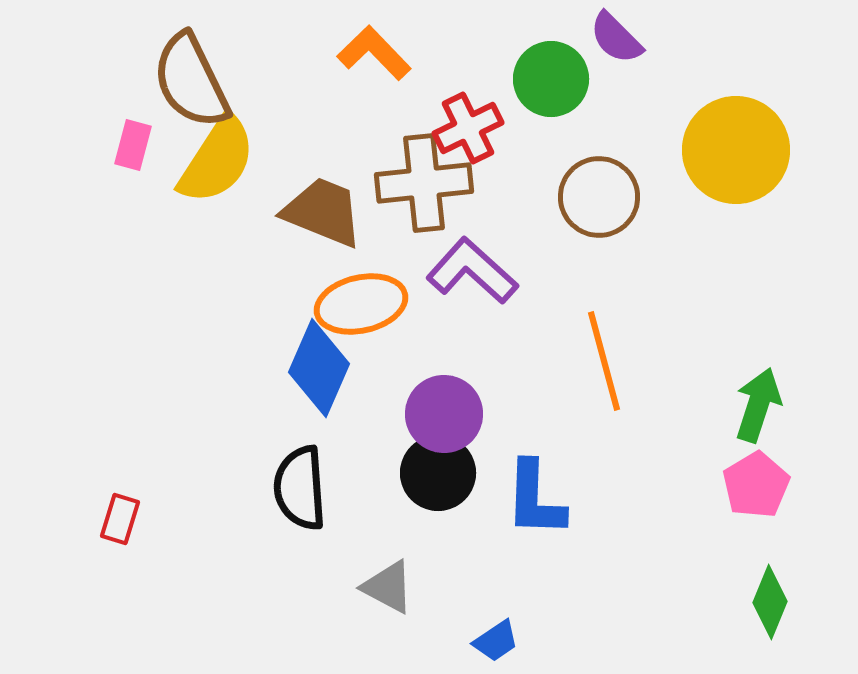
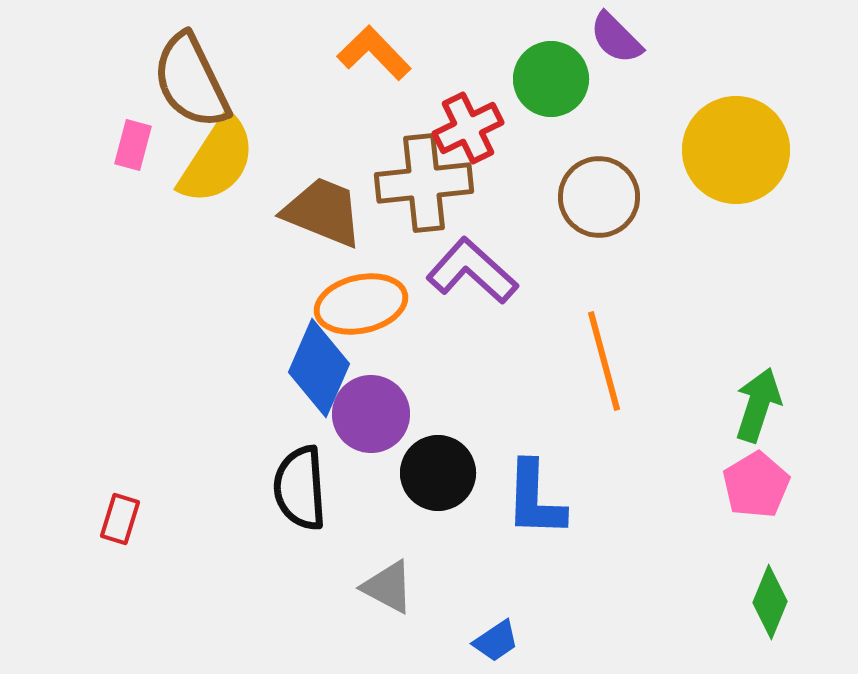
purple circle: moved 73 px left
